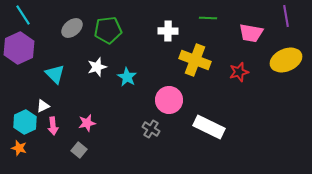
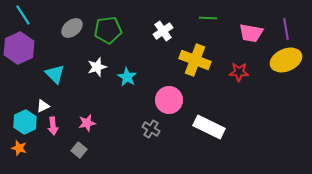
purple line: moved 13 px down
white cross: moved 5 px left; rotated 36 degrees counterclockwise
red star: rotated 18 degrees clockwise
